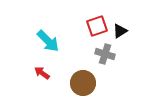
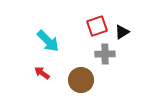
black triangle: moved 2 px right, 1 px down
gray cross: rotated 18 degrees counterclockwise
brown circle: moved 2 px left, 3 px up
